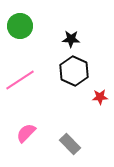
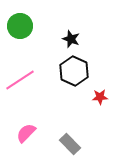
black star: rotated 18 degrees clockwise
